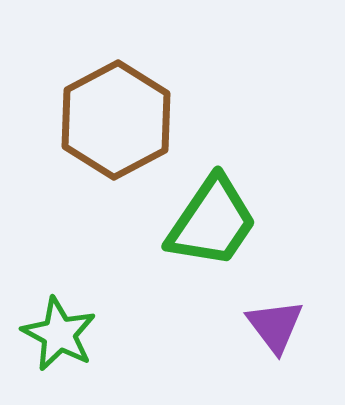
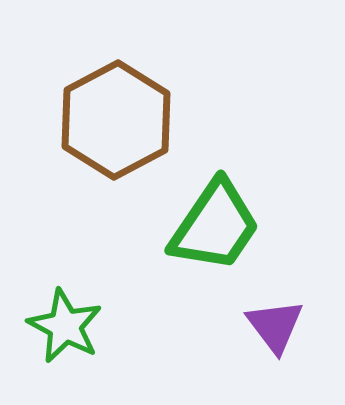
green trapezoid: moved 3 px right, 4 px down
green star: moved 6 px right, 8 px up
